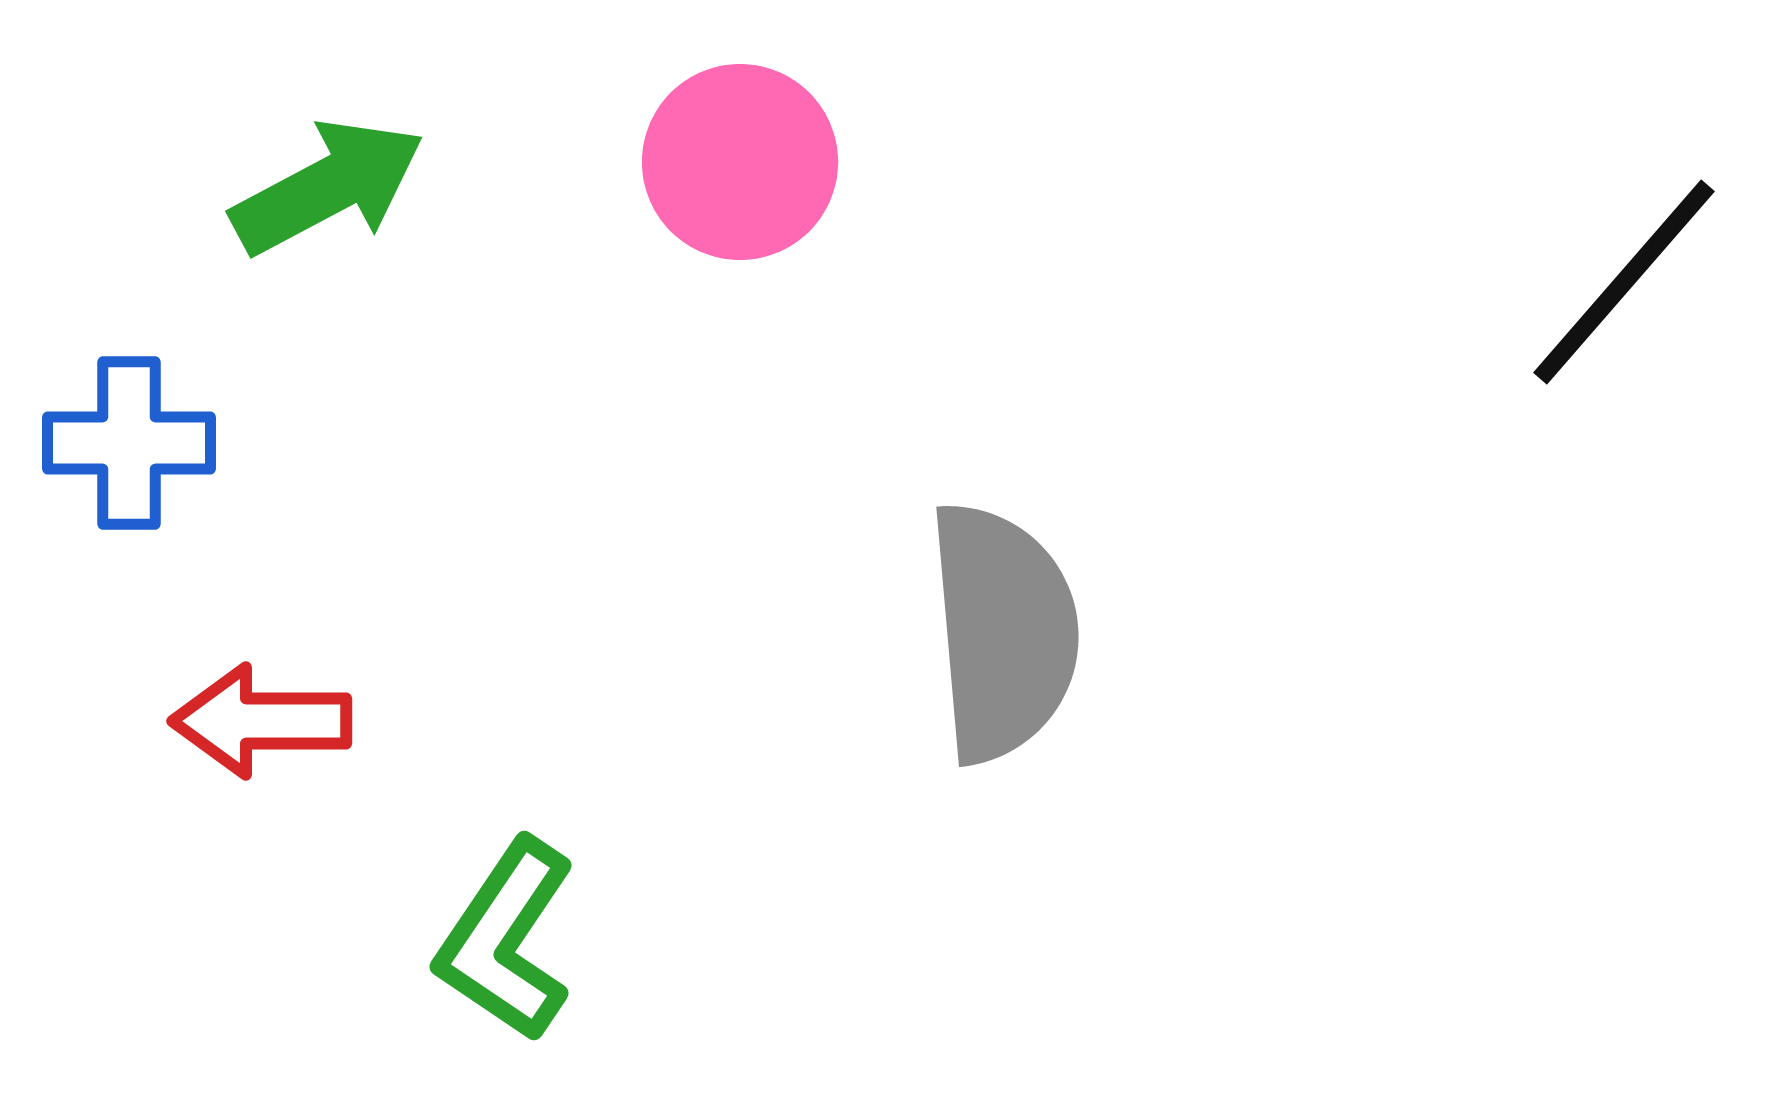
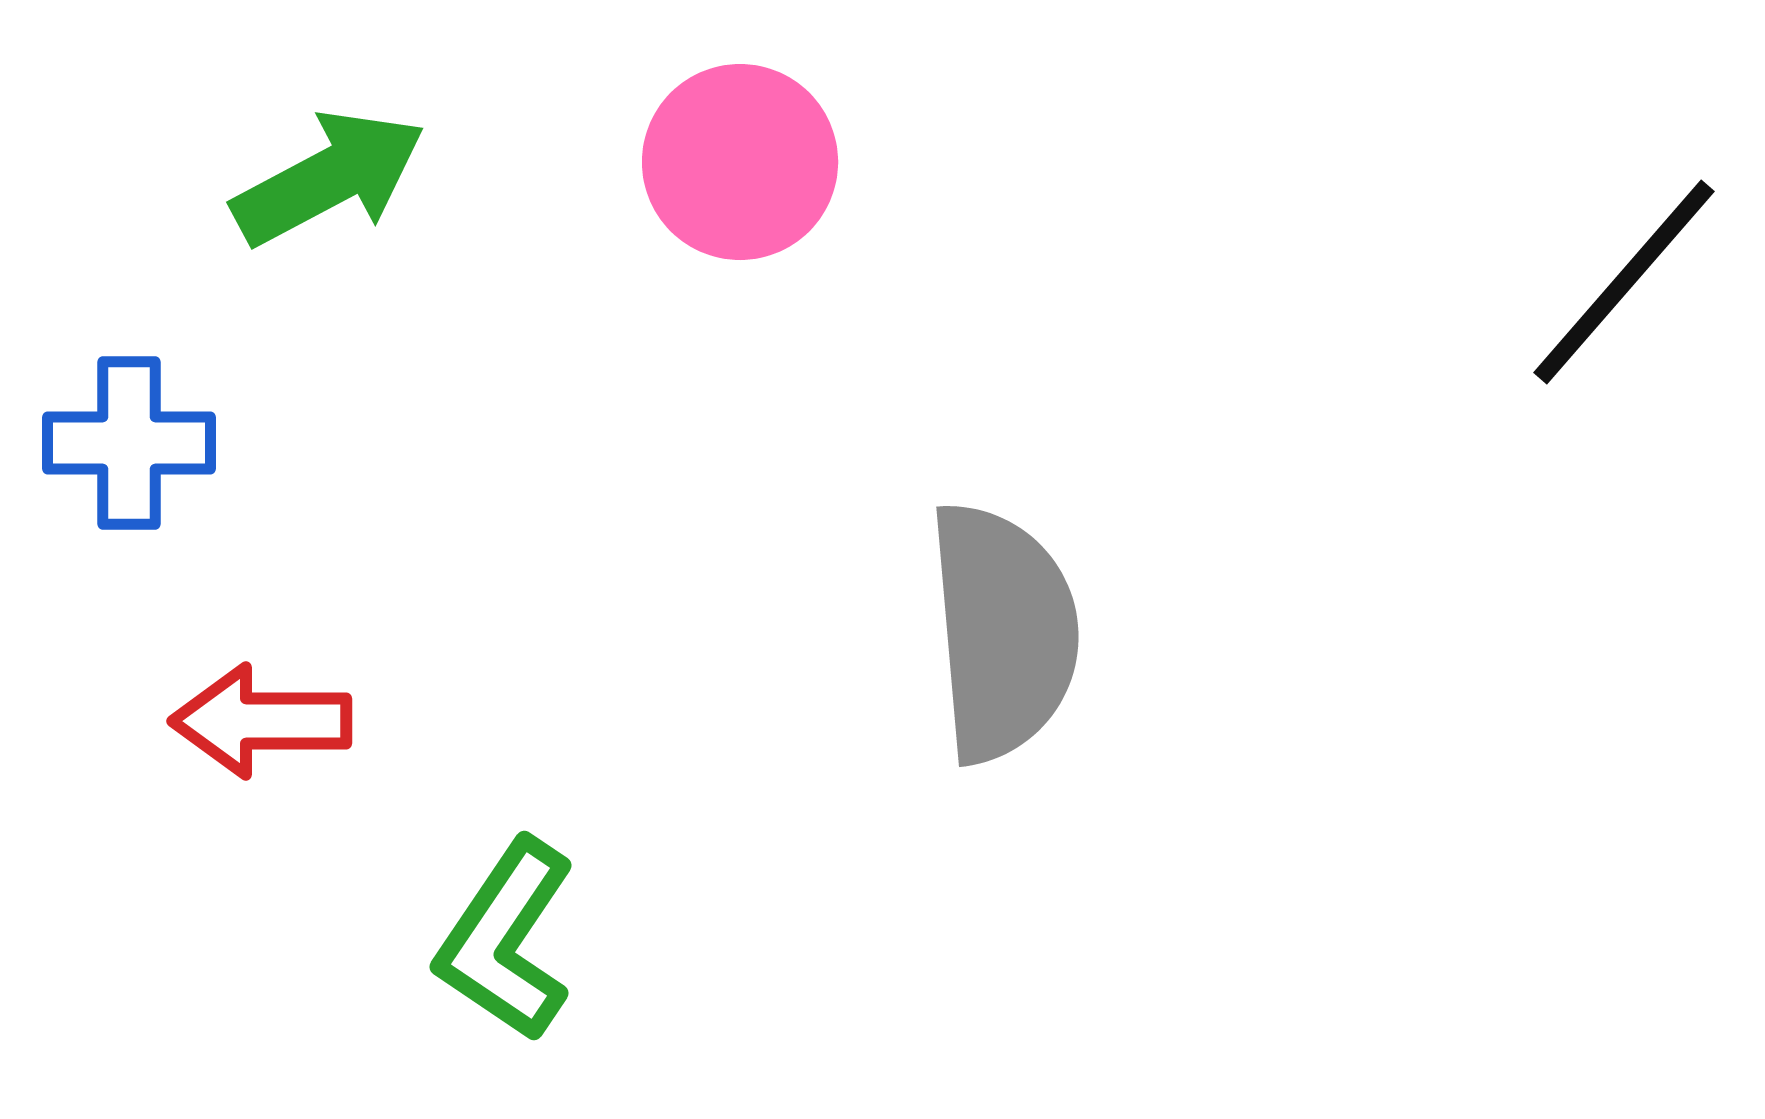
green arrow: moved 1 px right, 9 px up
